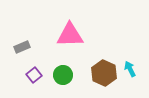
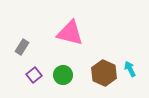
pink triangle: moved 2 px up; rotated 16 degrees clockwise
gray rectangle: rotated 35 degrees counterclockwise
